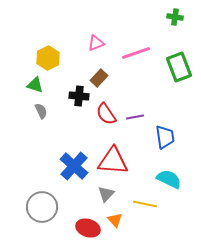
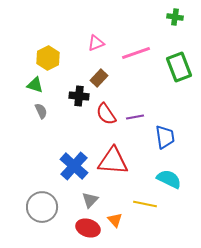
gray triangle: moved 16 px left, 6 px down
